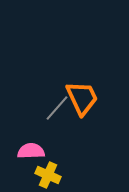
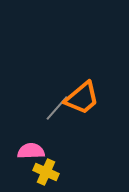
orange trapezoid: rotated 75 degrees clockwise
yellow cross: moved 2 px left, 3 px up
